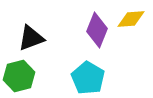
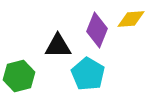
black triangle: moved 27 px right, 8 px down; rotated 20 degrees clockwise
cyan pentagon: moved 4 px up
